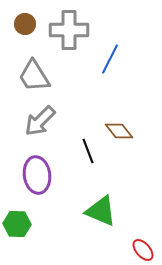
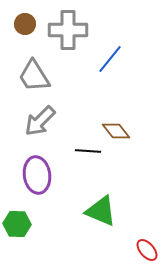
gray cross: moved 1 px left
blue line: rotated 12 degrees clockwise
brown diamond: moved 3 px left
black line: rotated 65 degrees counterclockwise
red ellipse: moved 4 px right
